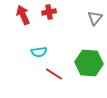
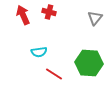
red cross: rotated 24 degrees clockwise
